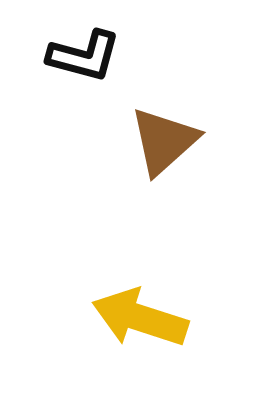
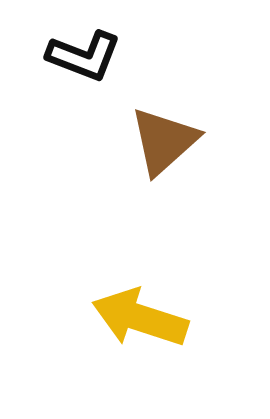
black L-shape: rotated 6 degrees clockwise
